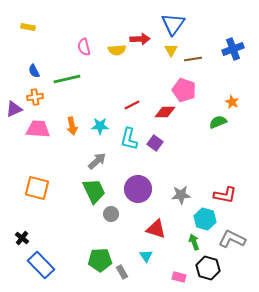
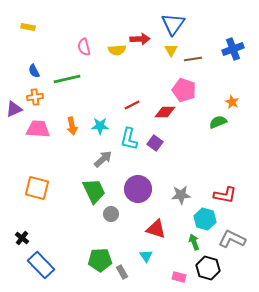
gray arrow: moved 6 px right, 2 px up
